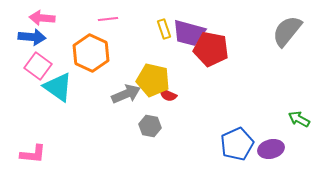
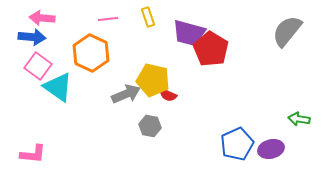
yellow rectangle: moved 16 px left, 12 px up
red pentagon: rotated 20 degrees clockwise
green arrow: rotated 20 degrees counterclockwise
